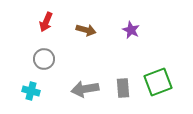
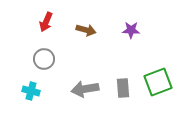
purple star: rotated 24 degrees counterclockwise
